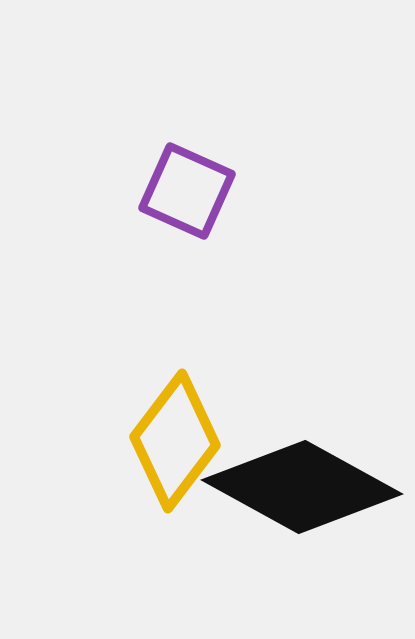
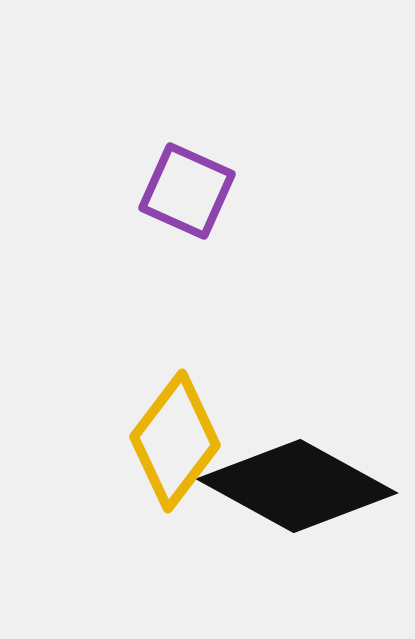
black diamond: moved 5 px left, 1 px up
